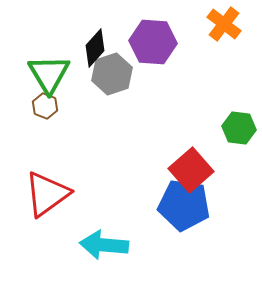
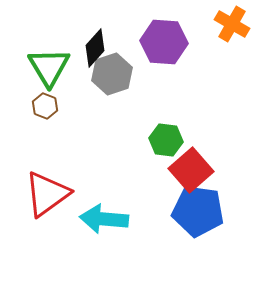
orange cross: moved 8 px right; rotated 8 degrees counterclockwise
purple hexagon: moved 11 px right
green triangle: moved 7 px up
green hexagon: moved 73 px left, 12 px down
blue pentagon: moved 14 px right, 6 px down
cyan arrow: moved 26 px up
